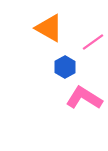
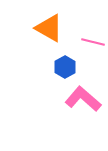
pink line: rotated 50 degrees clockwise
pink L-shape: moved 1 px left, 1 px down; rotated 9 degrees clockwise
